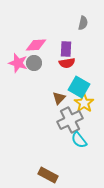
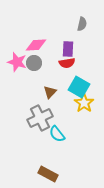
gray semicircle: moved 1 px left, 1 px down
purple rectangle: moved 2 px right
pink star: moved 1 px left, 1 px up
brown triangle: moved 9 px left, 6 px up
gray cross: moved 30 px left, 2 px up
cyan semicircle: moved 22 px left, 6 px up
brown rectangle: moved 1 px up
